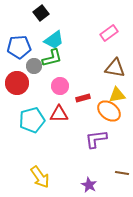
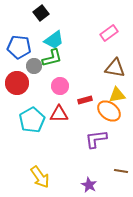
blue pentagon: rotated 10 degrees clockwise
red rectangle: moved 2 px right, 2 px down
cyan pentagon: rotated 15 degrees counterclockwise
brown line: moved 1 px left, 2 px up
